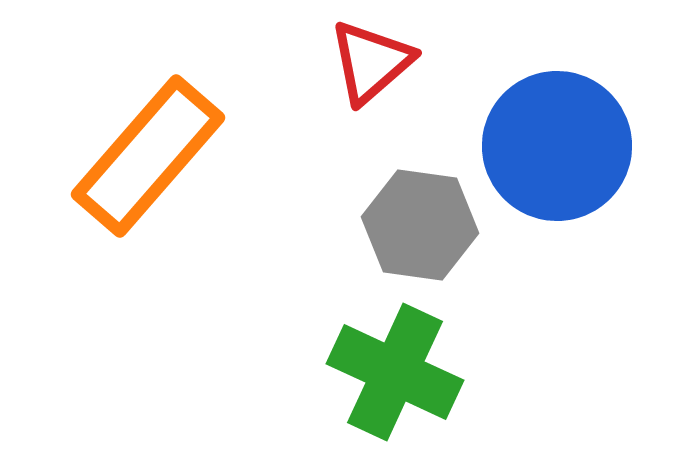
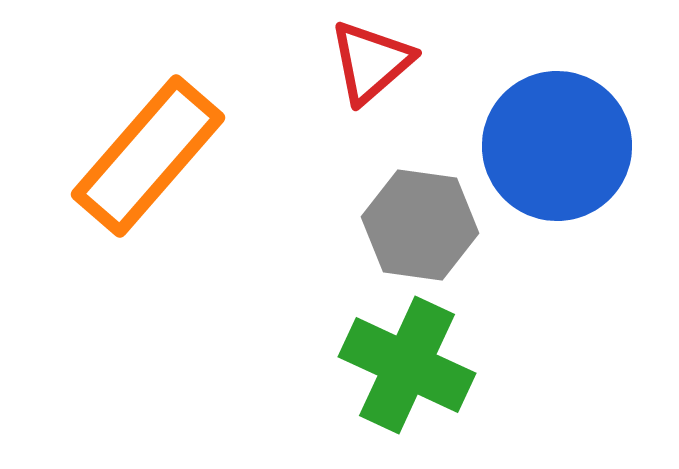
green cross: moved 12 px right, 7 px up
